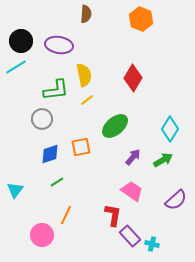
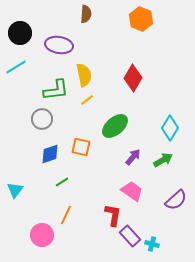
black circle: moved 1 px left, 8 px up
cyan diamond: moved 1 px up
orange square: rotated 24 degrees clockwise
green line: moved 5 px right
